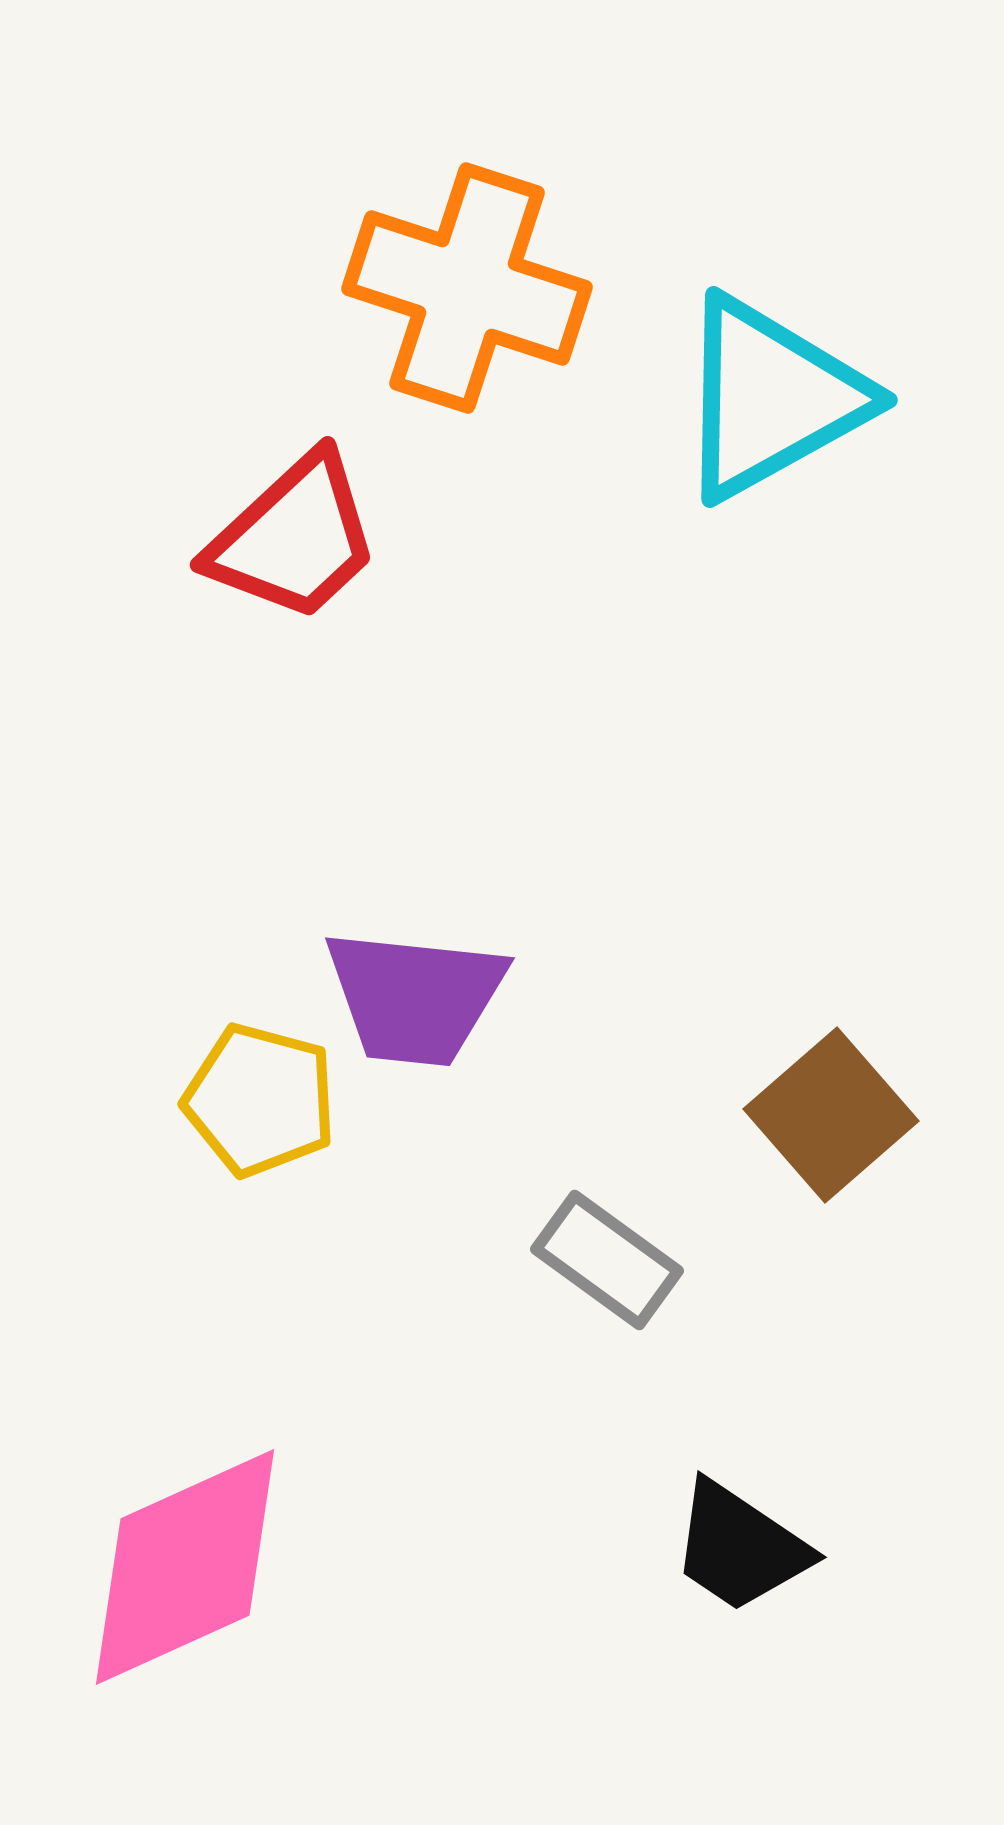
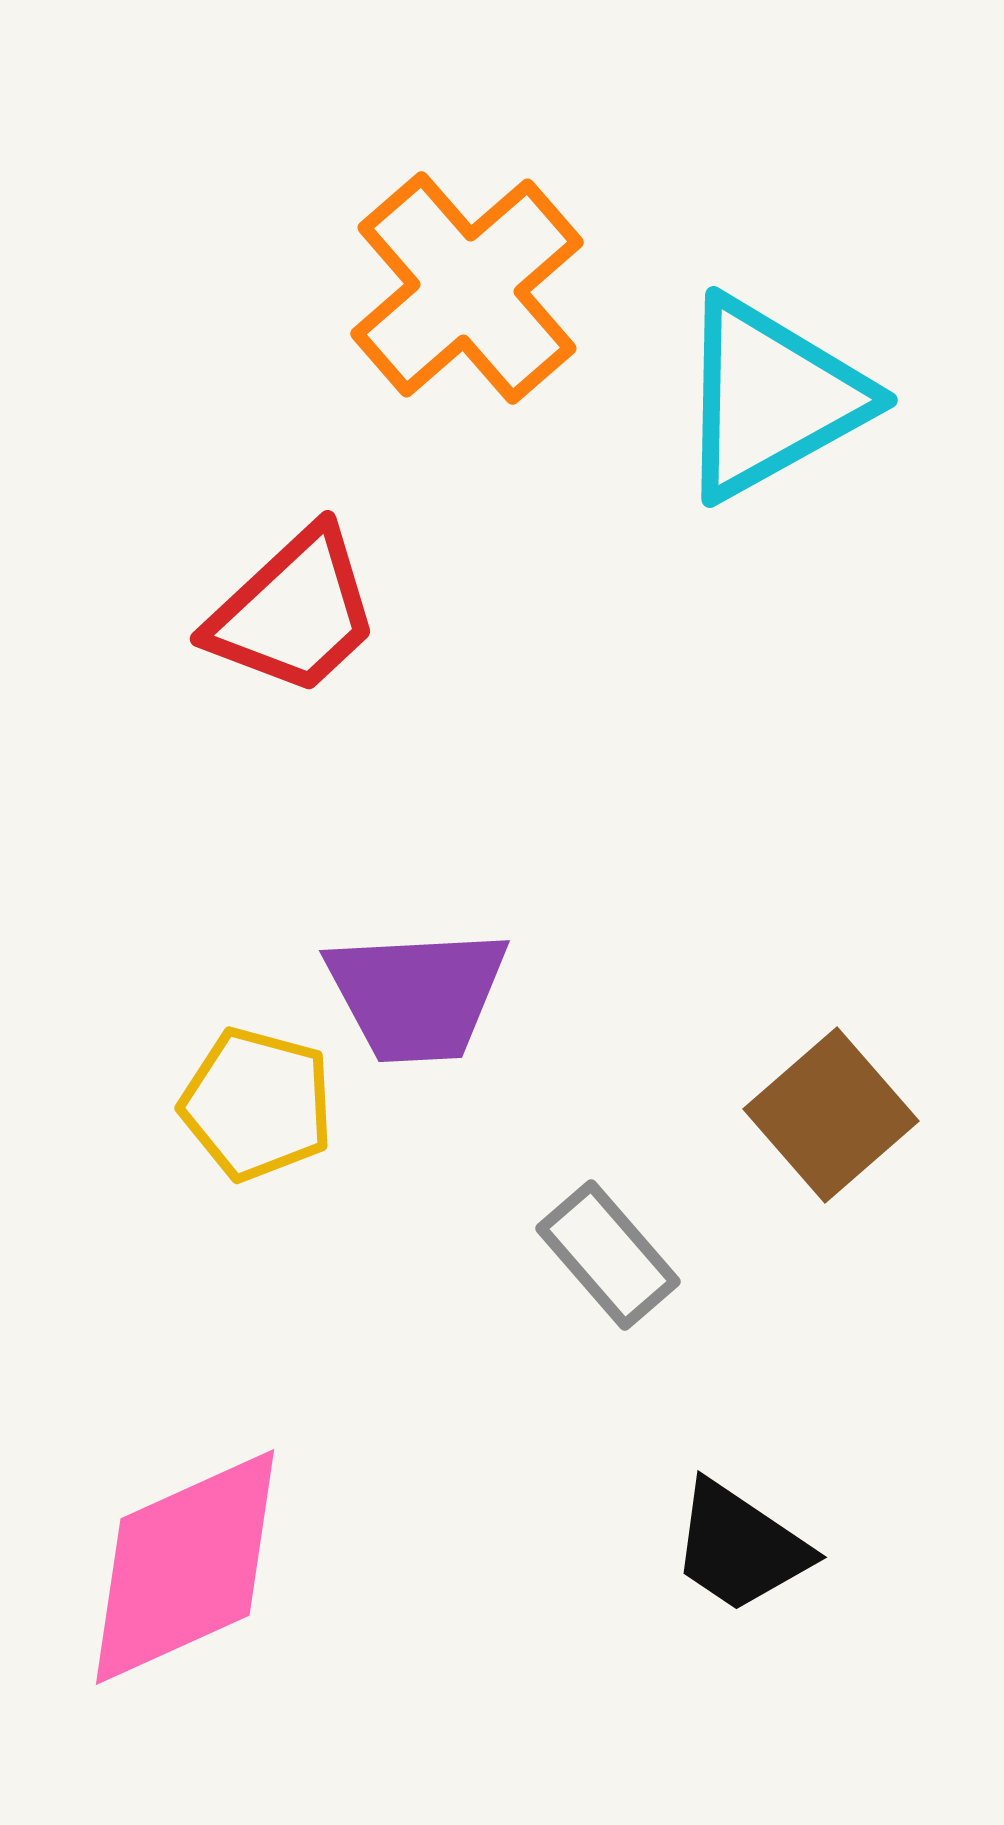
orange cross: rotated 31 degrees clockwise
red trapezoid: moved 74 px down
purple trapezoid: moved 2 px right, 2 px up; rotated 9 degrees counterclockwise
yellow pentagon: moved 3 px left, 4 px down
gray rectangle: moved 1 px right, 5 px up; rotated 13 degrees clockwise
